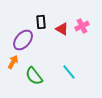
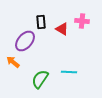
pink cross: moved 5 px up; rotated 32 degrees clockwise
purple ellipse: moved 2 px right, 1 px down
orange arrow: rotated 80 degrees counterclockwise
cyan line: rotated 49 degrees counterclockwise
green semicircle: moved 6 px right, 3 px down; rotated 72 degrees clockwise
